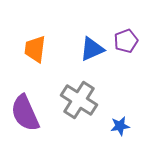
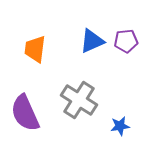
purple pentagon: rotated 15 degrees clockwise
blue triangle: moved 8 px up
